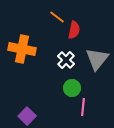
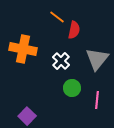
orange cross: moved 1 px right
white cross: moved 5 px left, 1 px down
pink line: moved 14 px right, 7 px up
